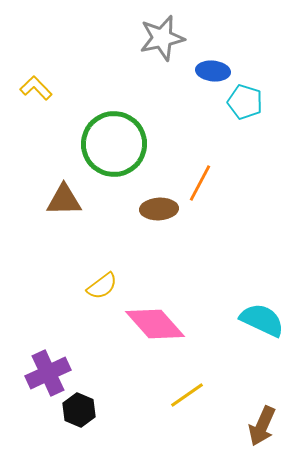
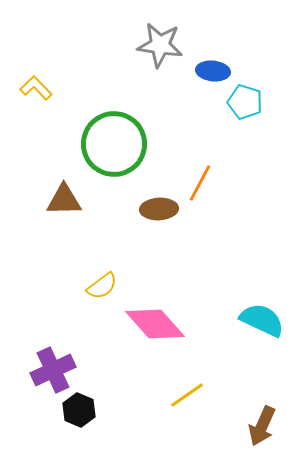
gray star: moved 2 px left, 7 px down; rotated 21 degrees clockwise
purple cross: moved 5 px right, 3 px up
